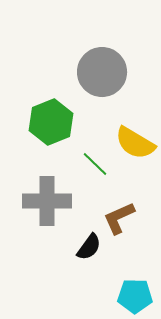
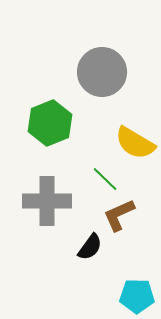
green hexagon: moved 1 px left, 1 px down
green line: moved 10 px right, 15 px down
brown L-shape: moved 3 px up
black semicircle: moved 1 px right
cyan pentagon: moved 2 px right
